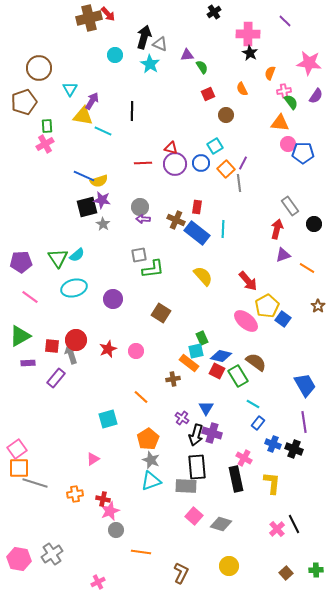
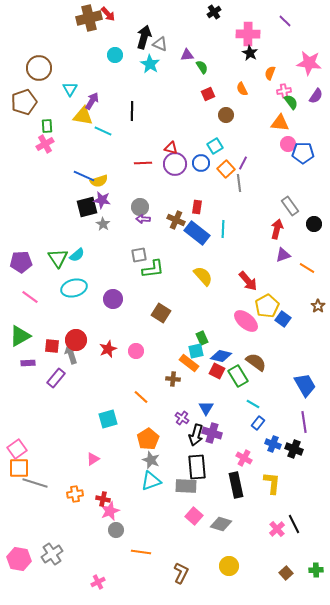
brown cross at (173, 379): rotated 16 degrees clockwise
black rectangle at (236, 479): moved 6 px down
